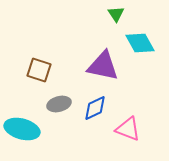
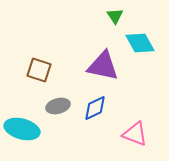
green triangle: moved 1 px left, 2 px down
gray ellipse: moved 1 px left, 2 px down
pink triangle: moved 7 px right, 5 px down
